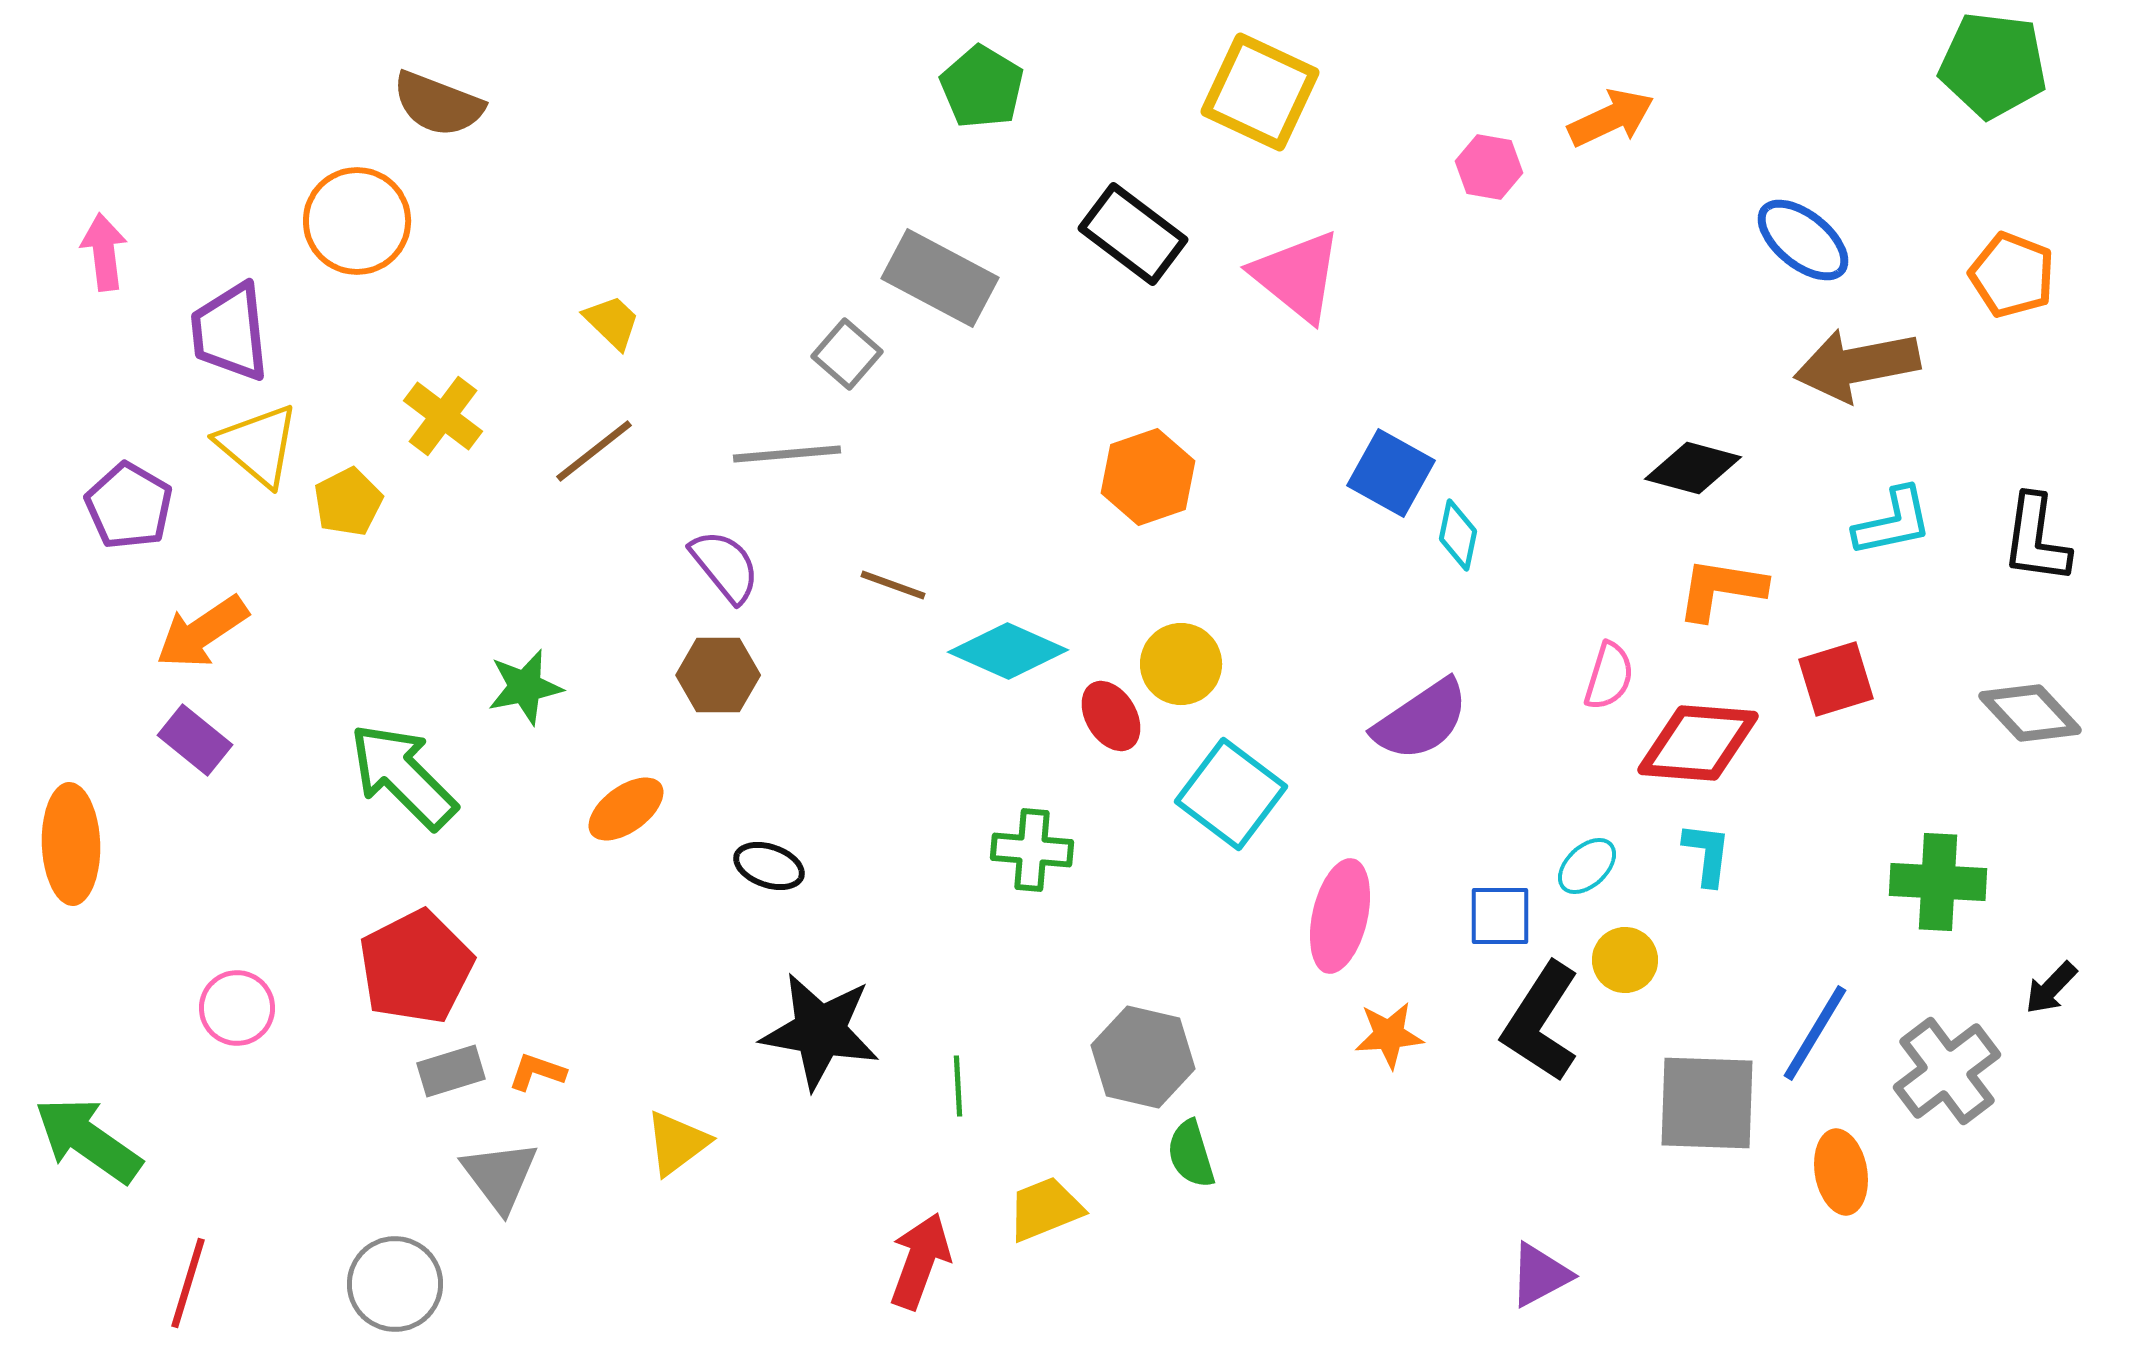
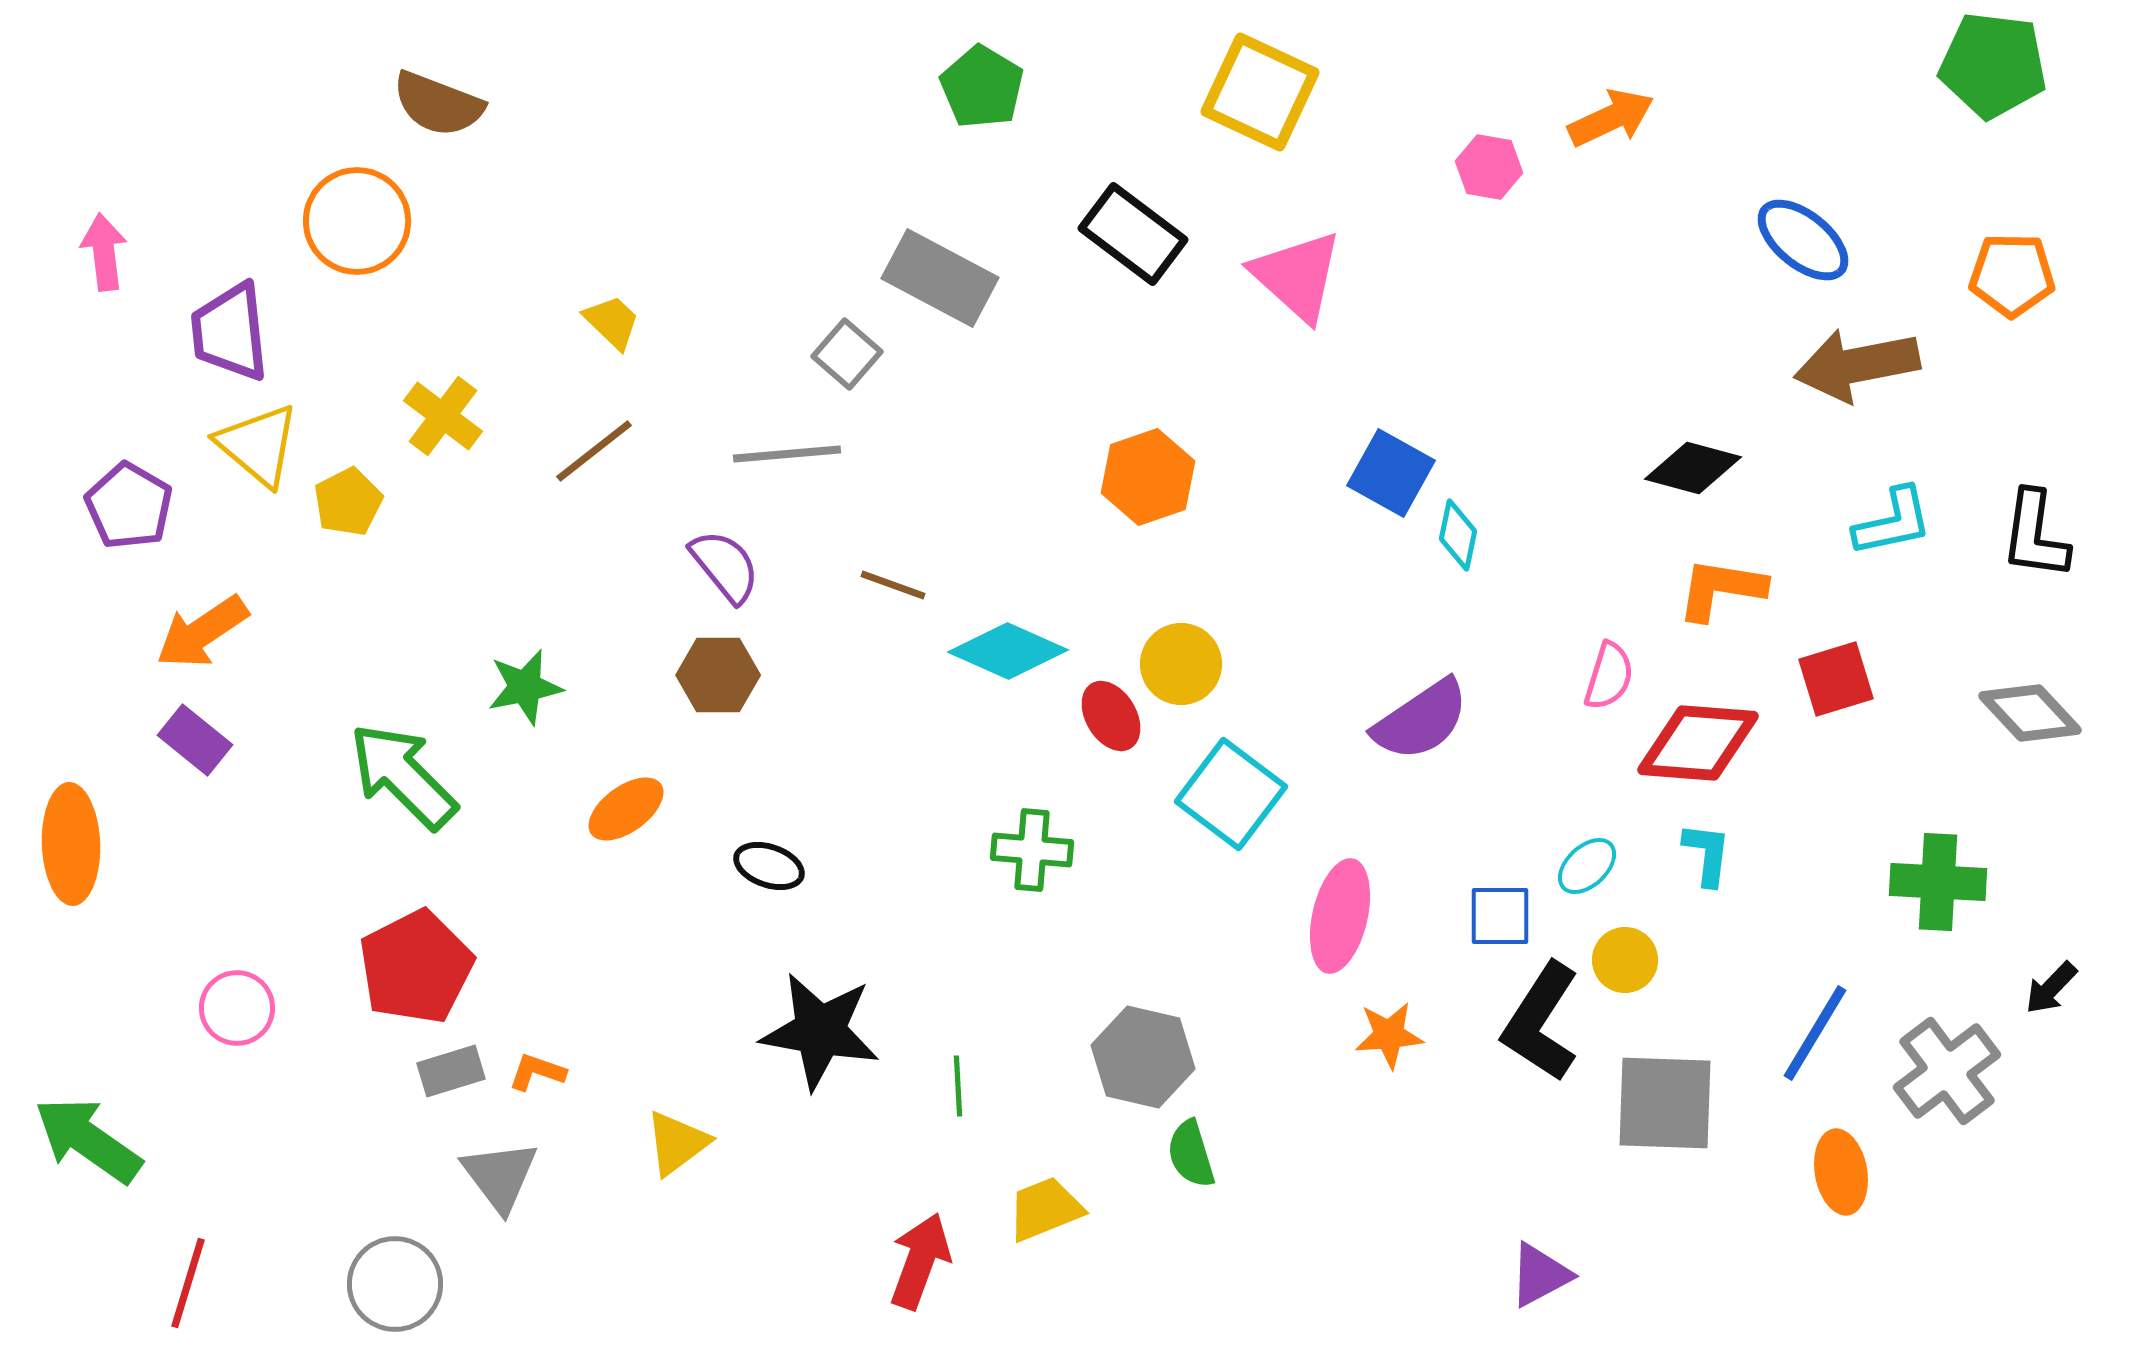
orange pentagon at (2012, 275): rotated 20 degrees counterclockwise
pink triangle at (1297, 276): rotated 3 degrees clockwise
black L-shape at (2036, 539): moved 1 px left, 4 px up
gray square at (1707, 1103): moved 42 px left
